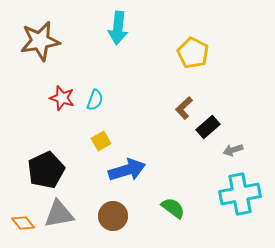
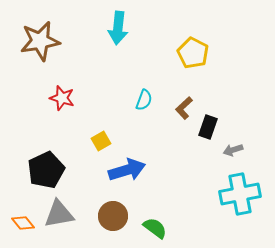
cyan semicircle: moved 49 px right
black rectangle: rotated 30 degrees counterclockwise
green semicircle: moved 18 px left, 20 px down
